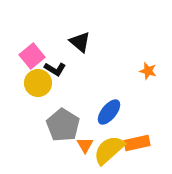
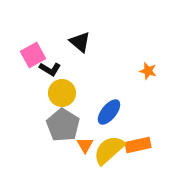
pink square: moved 1 px right, 1 px up; rotated 10 degrees clockwise
black L-shape: moved 5 px left
yellow circle: moved 24 px right, 10 px down
orange rectangle: moved 1 px right, 2 px down
